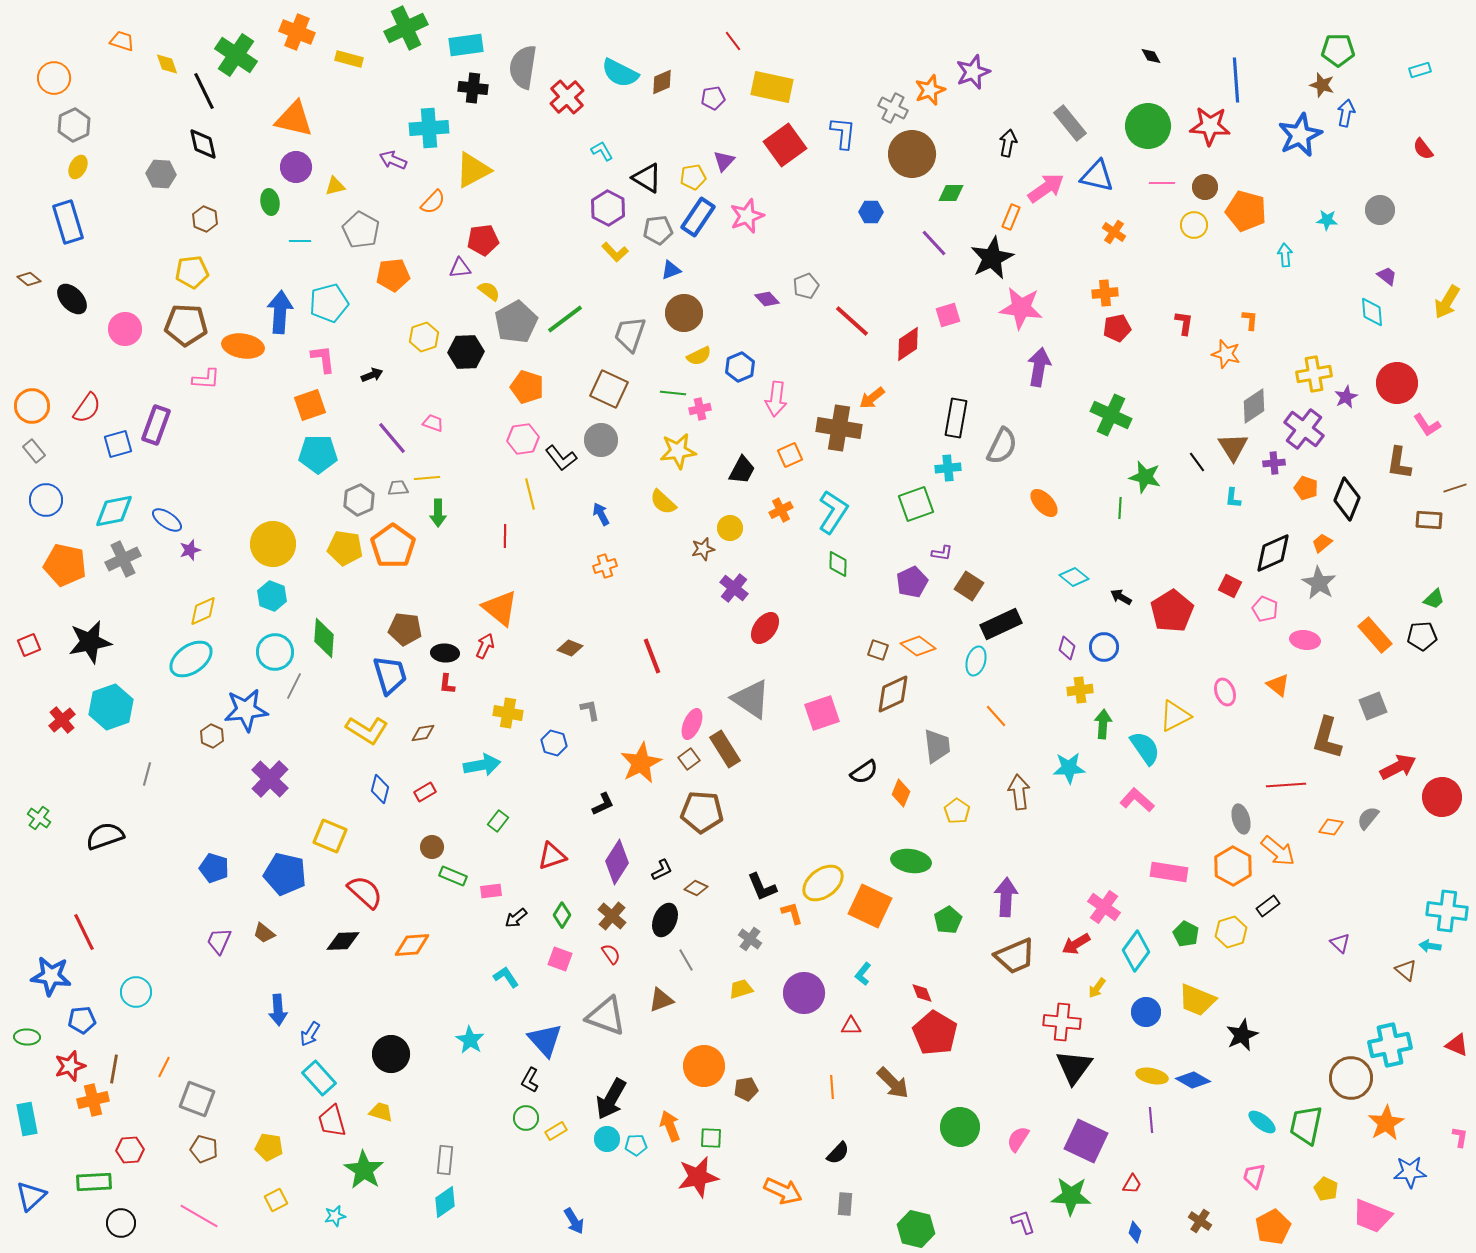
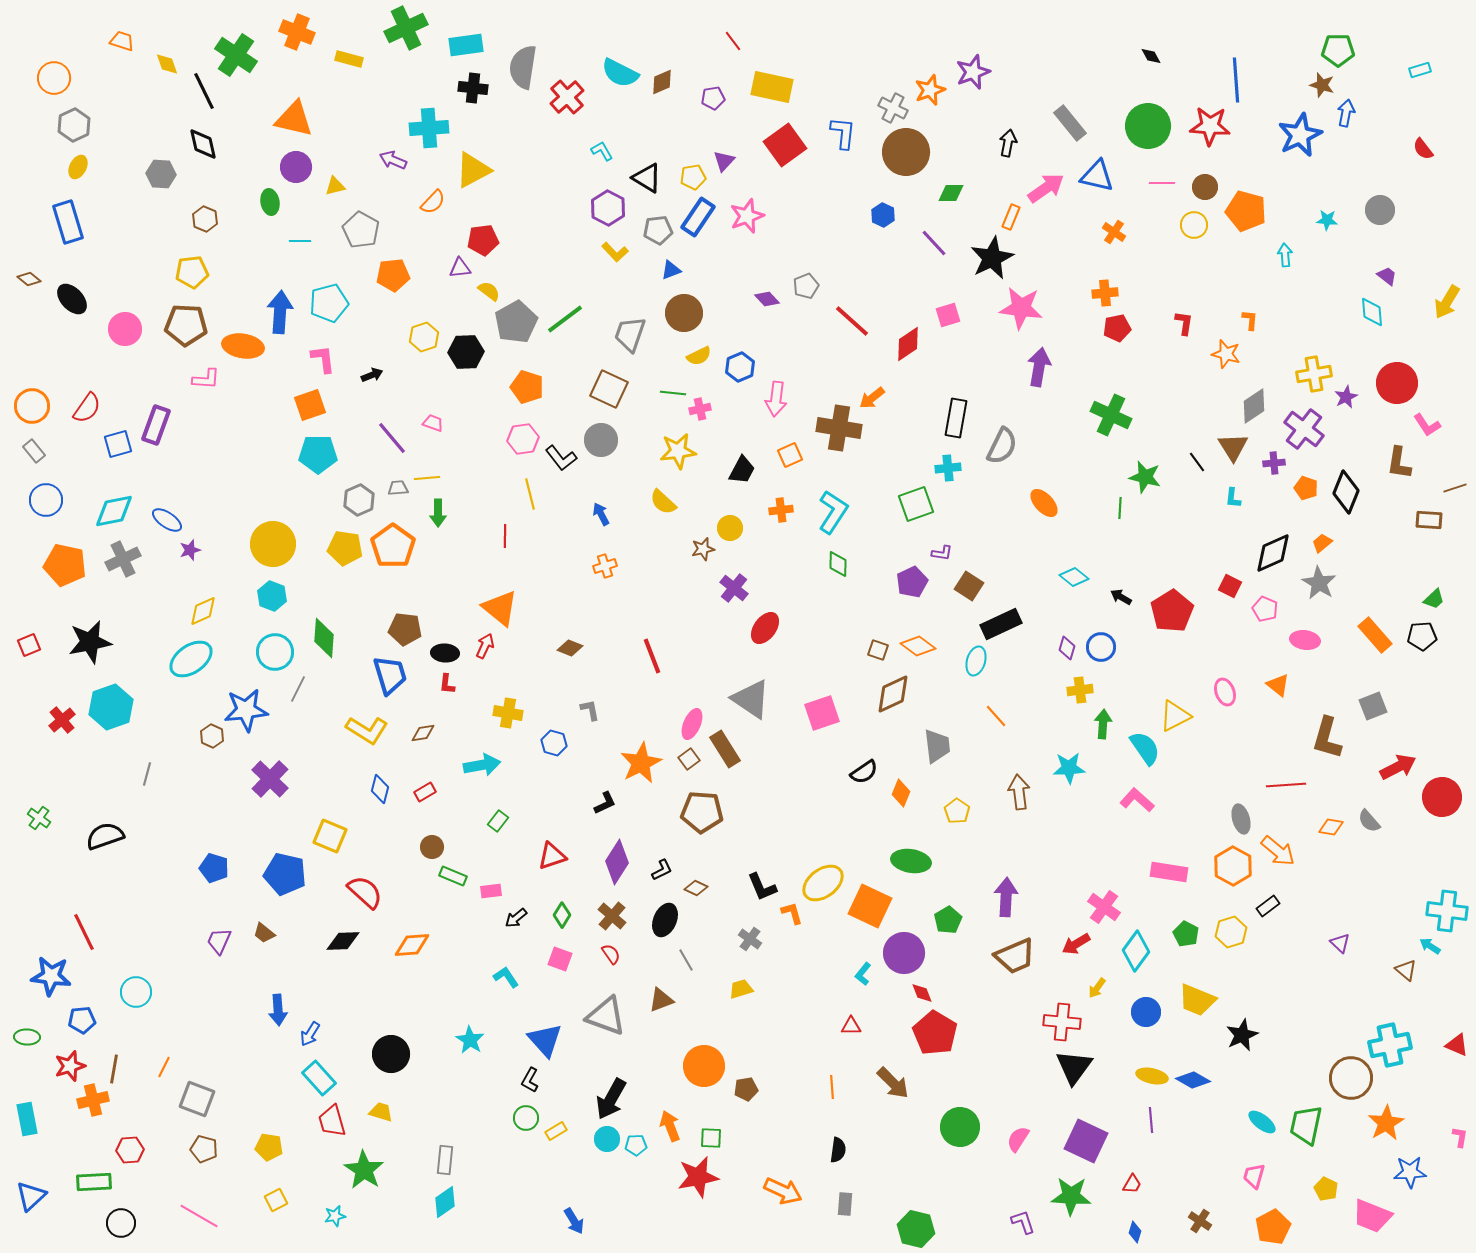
brown circle at (912, 154): moved 6 px left, 2 px up
blue hexagon at (871, 212): moved 12 px right, 3 px down; rotated 25 degrees clockwise
black diamond at (1347, 499): moved 1 px left, 7 px up
orange cross at (781, 510): rotated 20 degrees clockwise
blue circle at (1104, 647): moved 3 px left
gray line at (294, 686): moved 4 px right, 3 px down
black L-shape at (603, 804): moved 2 px right, 1 px up
gray semicircle at (1368, 818): moved 1 px right, 3 px down; rotated 80 degrees counterclockwise
cyan arrow at (1430, 946): rotated 25 degrees clockwise
purple circle at (804, 993): moved 100 px right, 40 px up
black semicircle at (838, 1153): moved 3 px up; rotated 35 degrees counterclockwise
